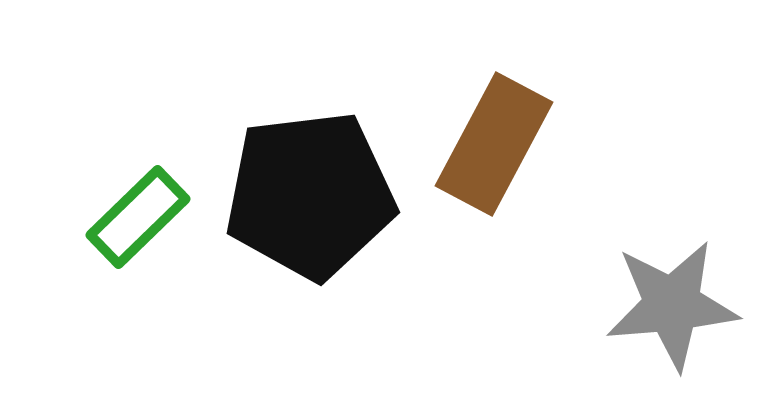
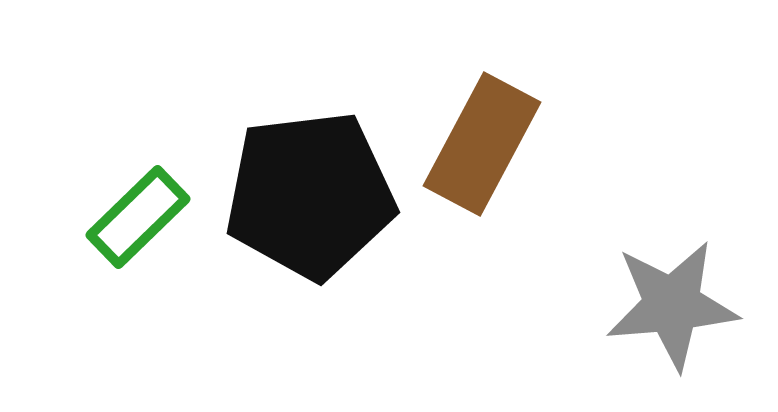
brown rectangle: moved 12 px left
